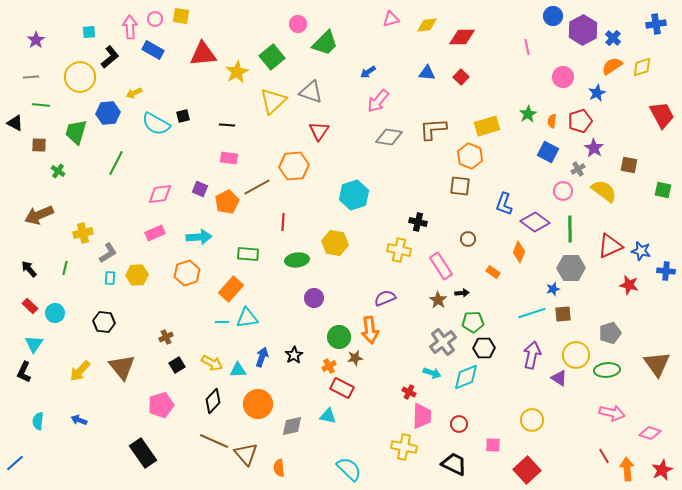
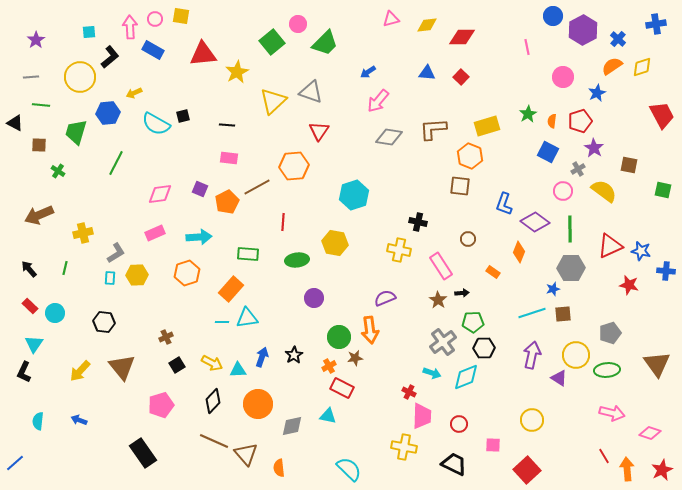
blue cross at (613, 38): moved 5 px right, 1 px down
green square at (272, 57): moved 15 px up
gray L-shape at (108, 253): moved 8 px right
